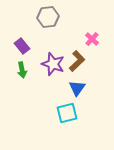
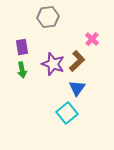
purple rectangle: moved 1 px down; rotated 28 degrees clockwise
cyan square: rotated 25 degrees counterclockwise
